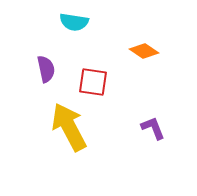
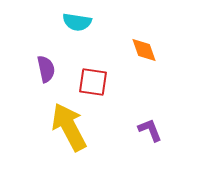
cyan semicircle: moved 3 px right
orange diamond: moved 1 px up; rotated 36 degrees clockwise
purple L-shape: moved 3 px left, 2 px down
